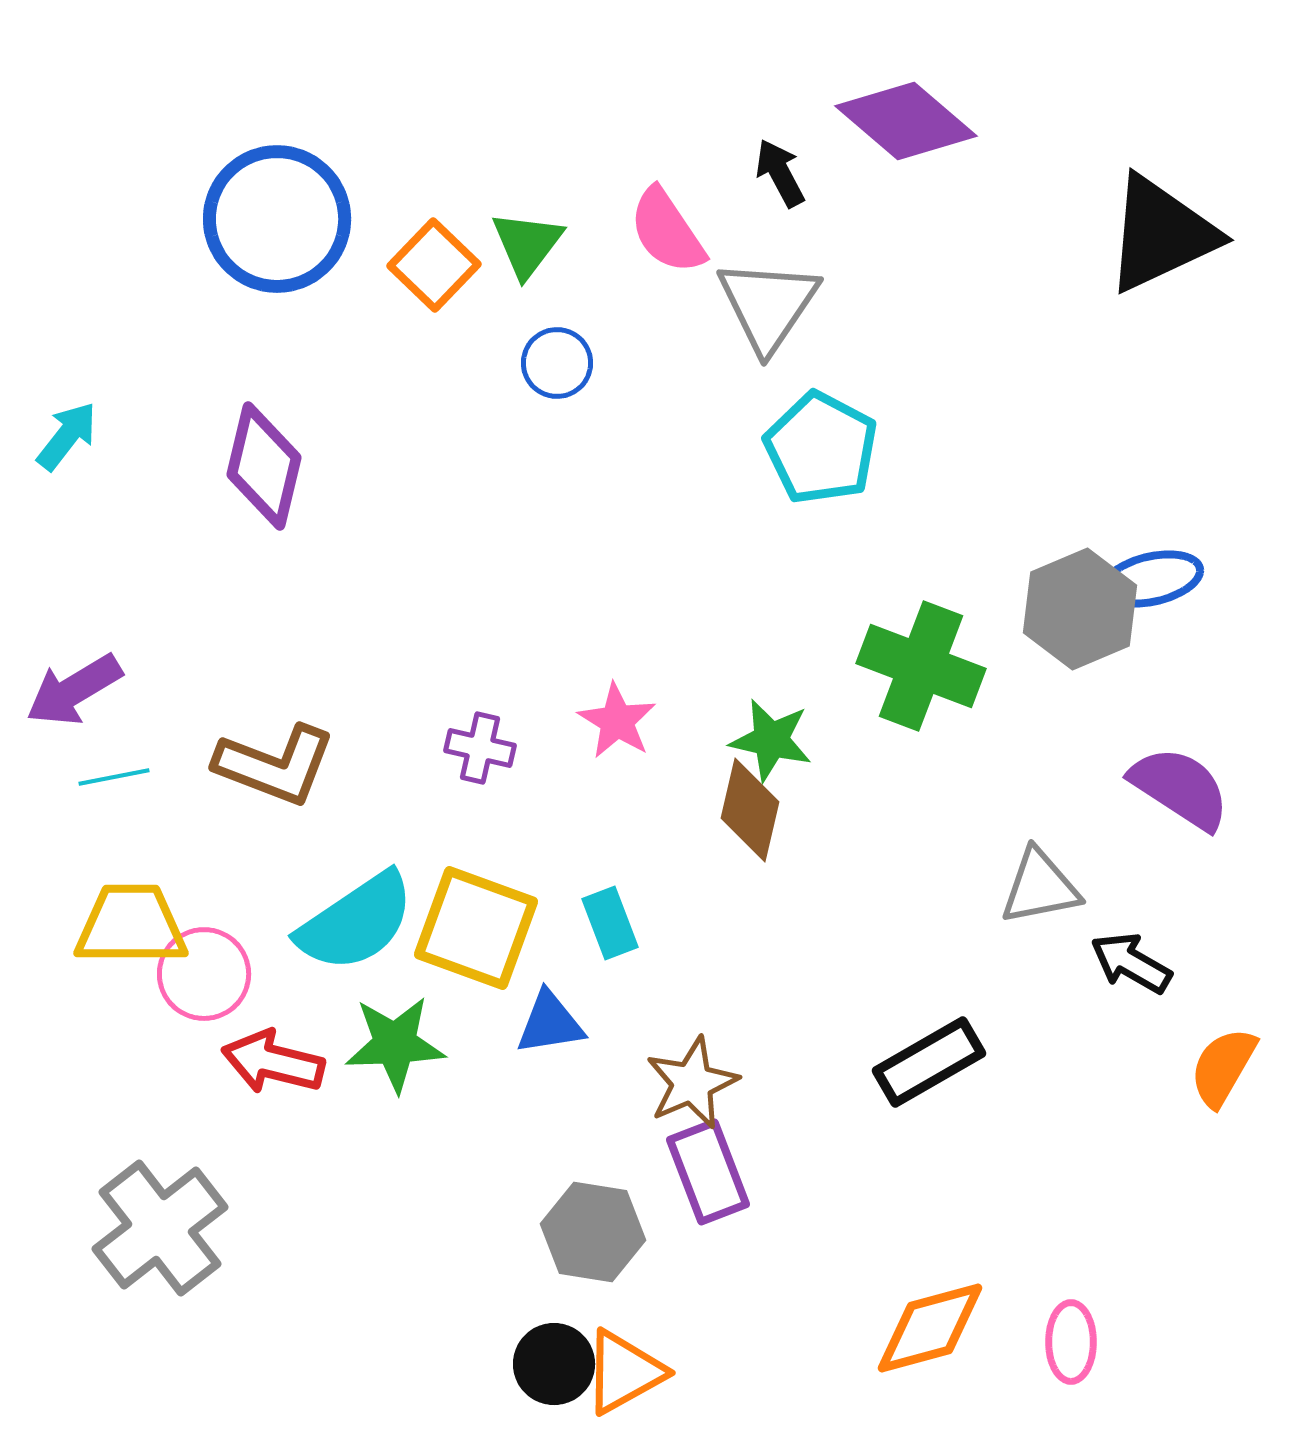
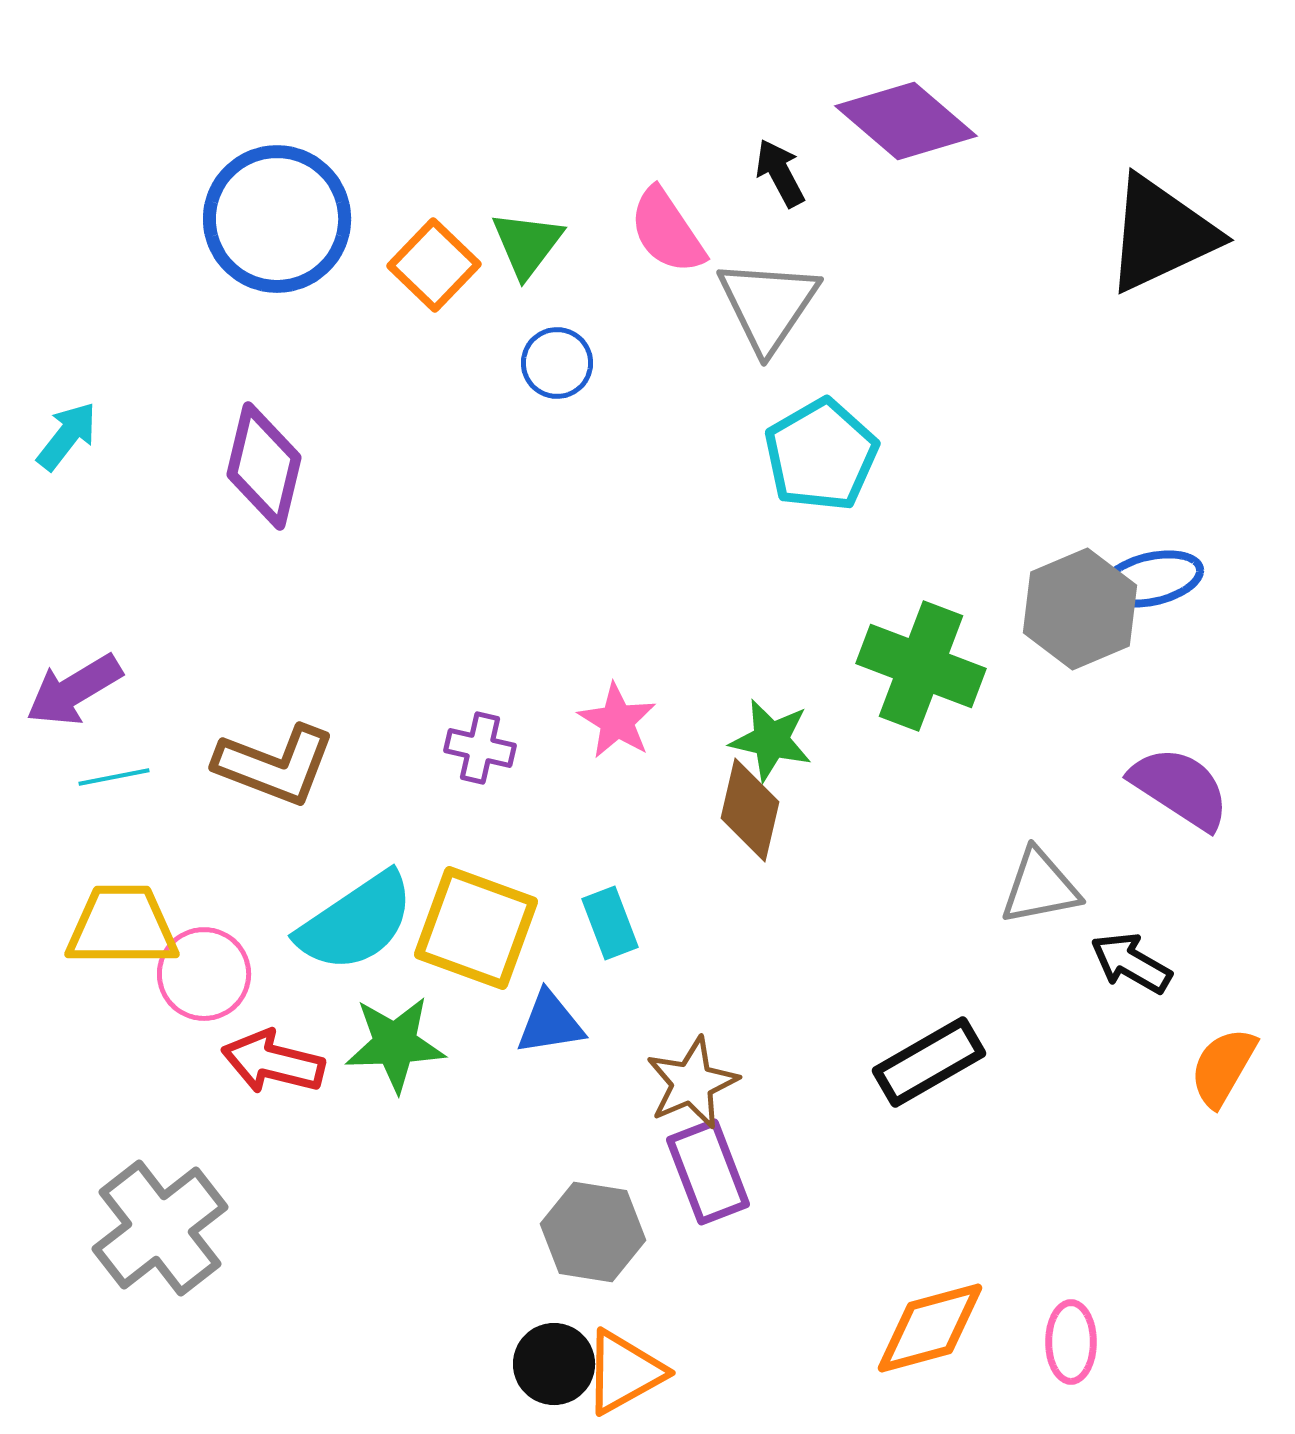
cyan pentagon at (821, 448): moved 7 px down; rotated 14 degrees clockwise
yellow trapezoid at (131, 925): moved 9 px left, 1 px down
